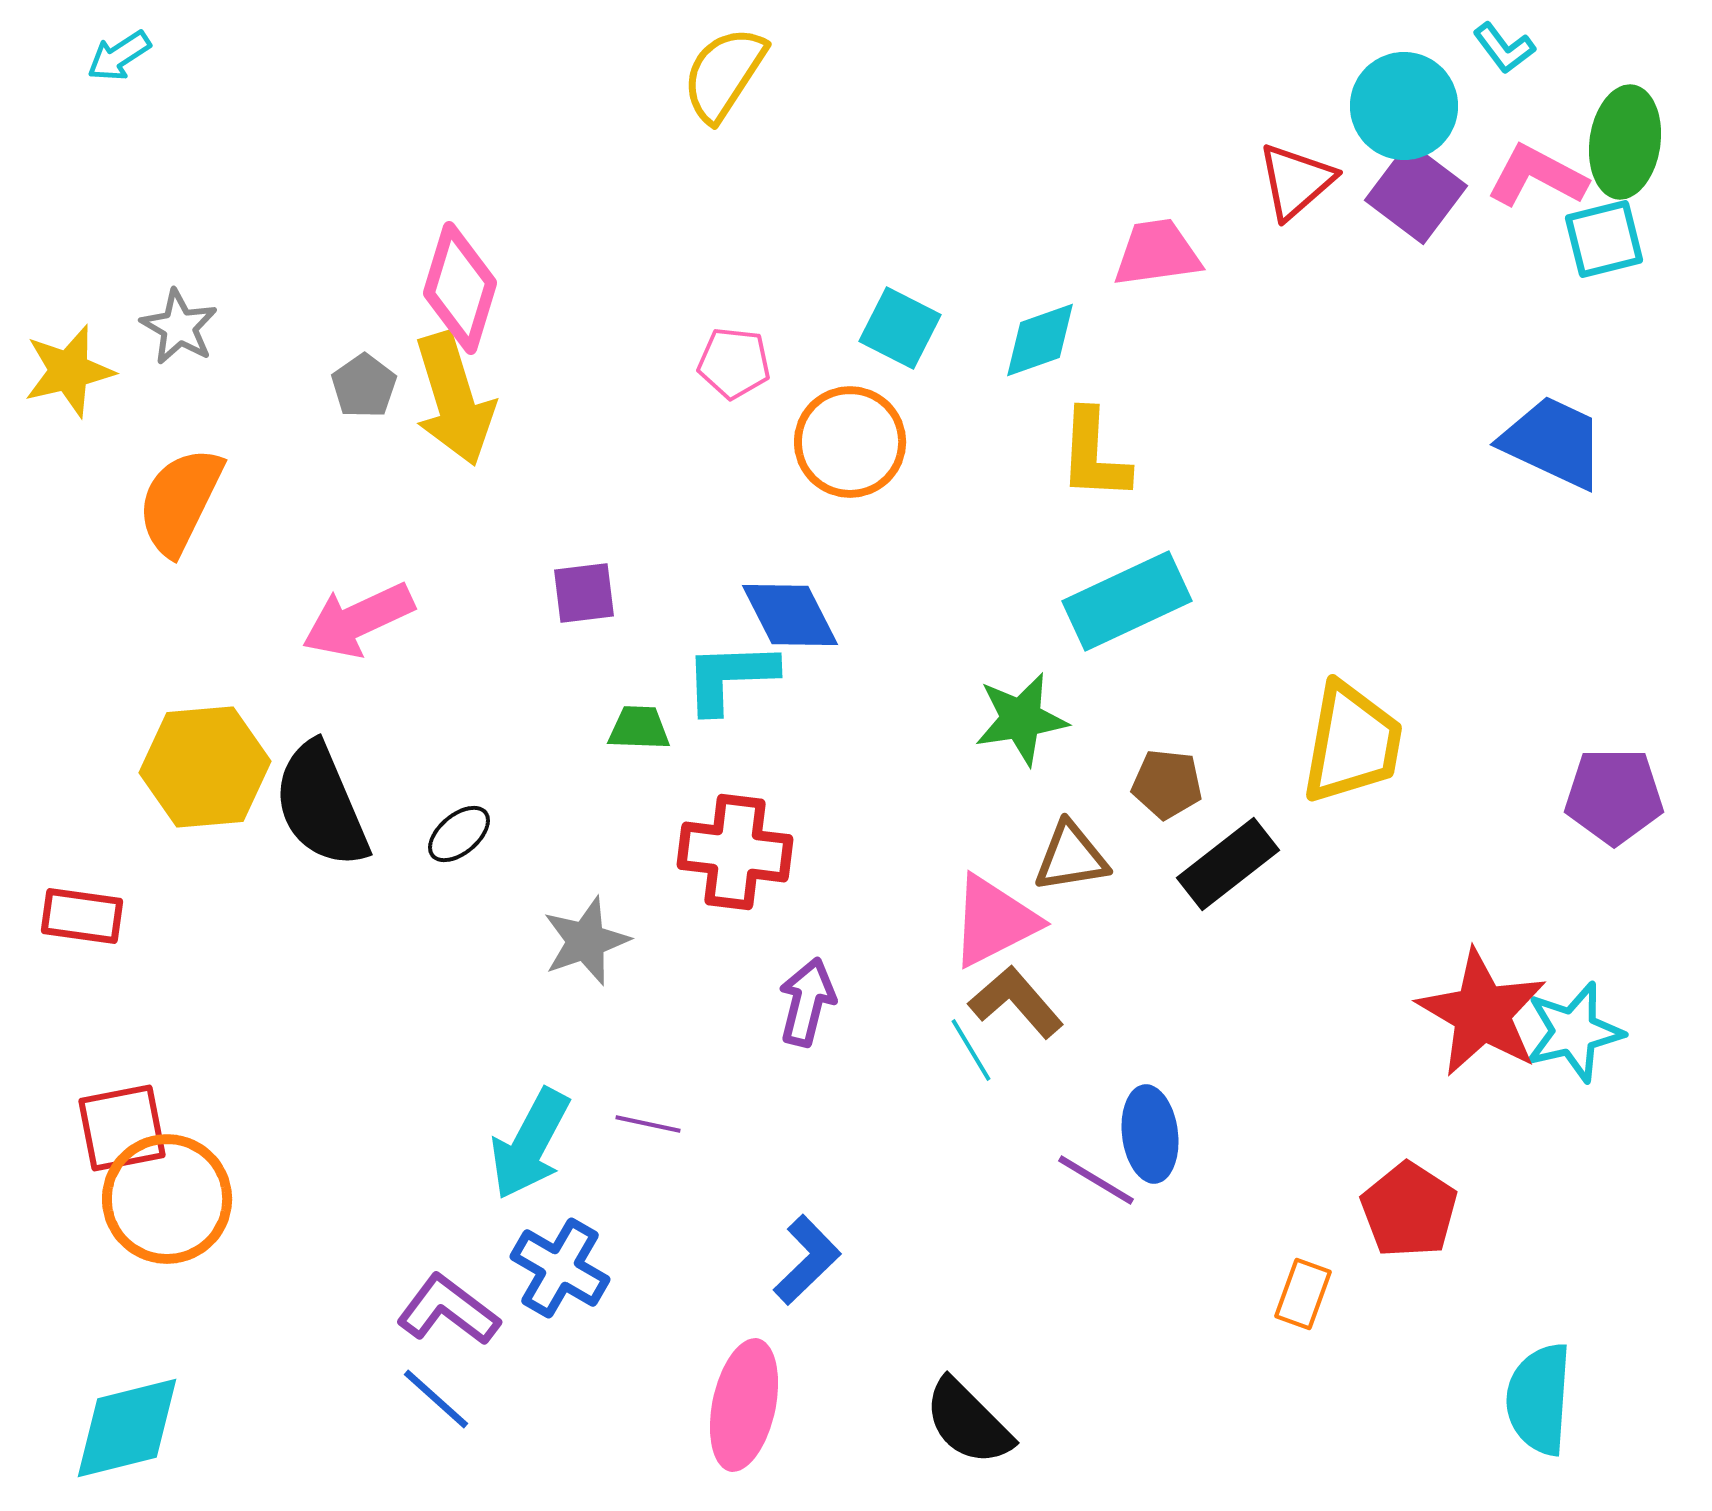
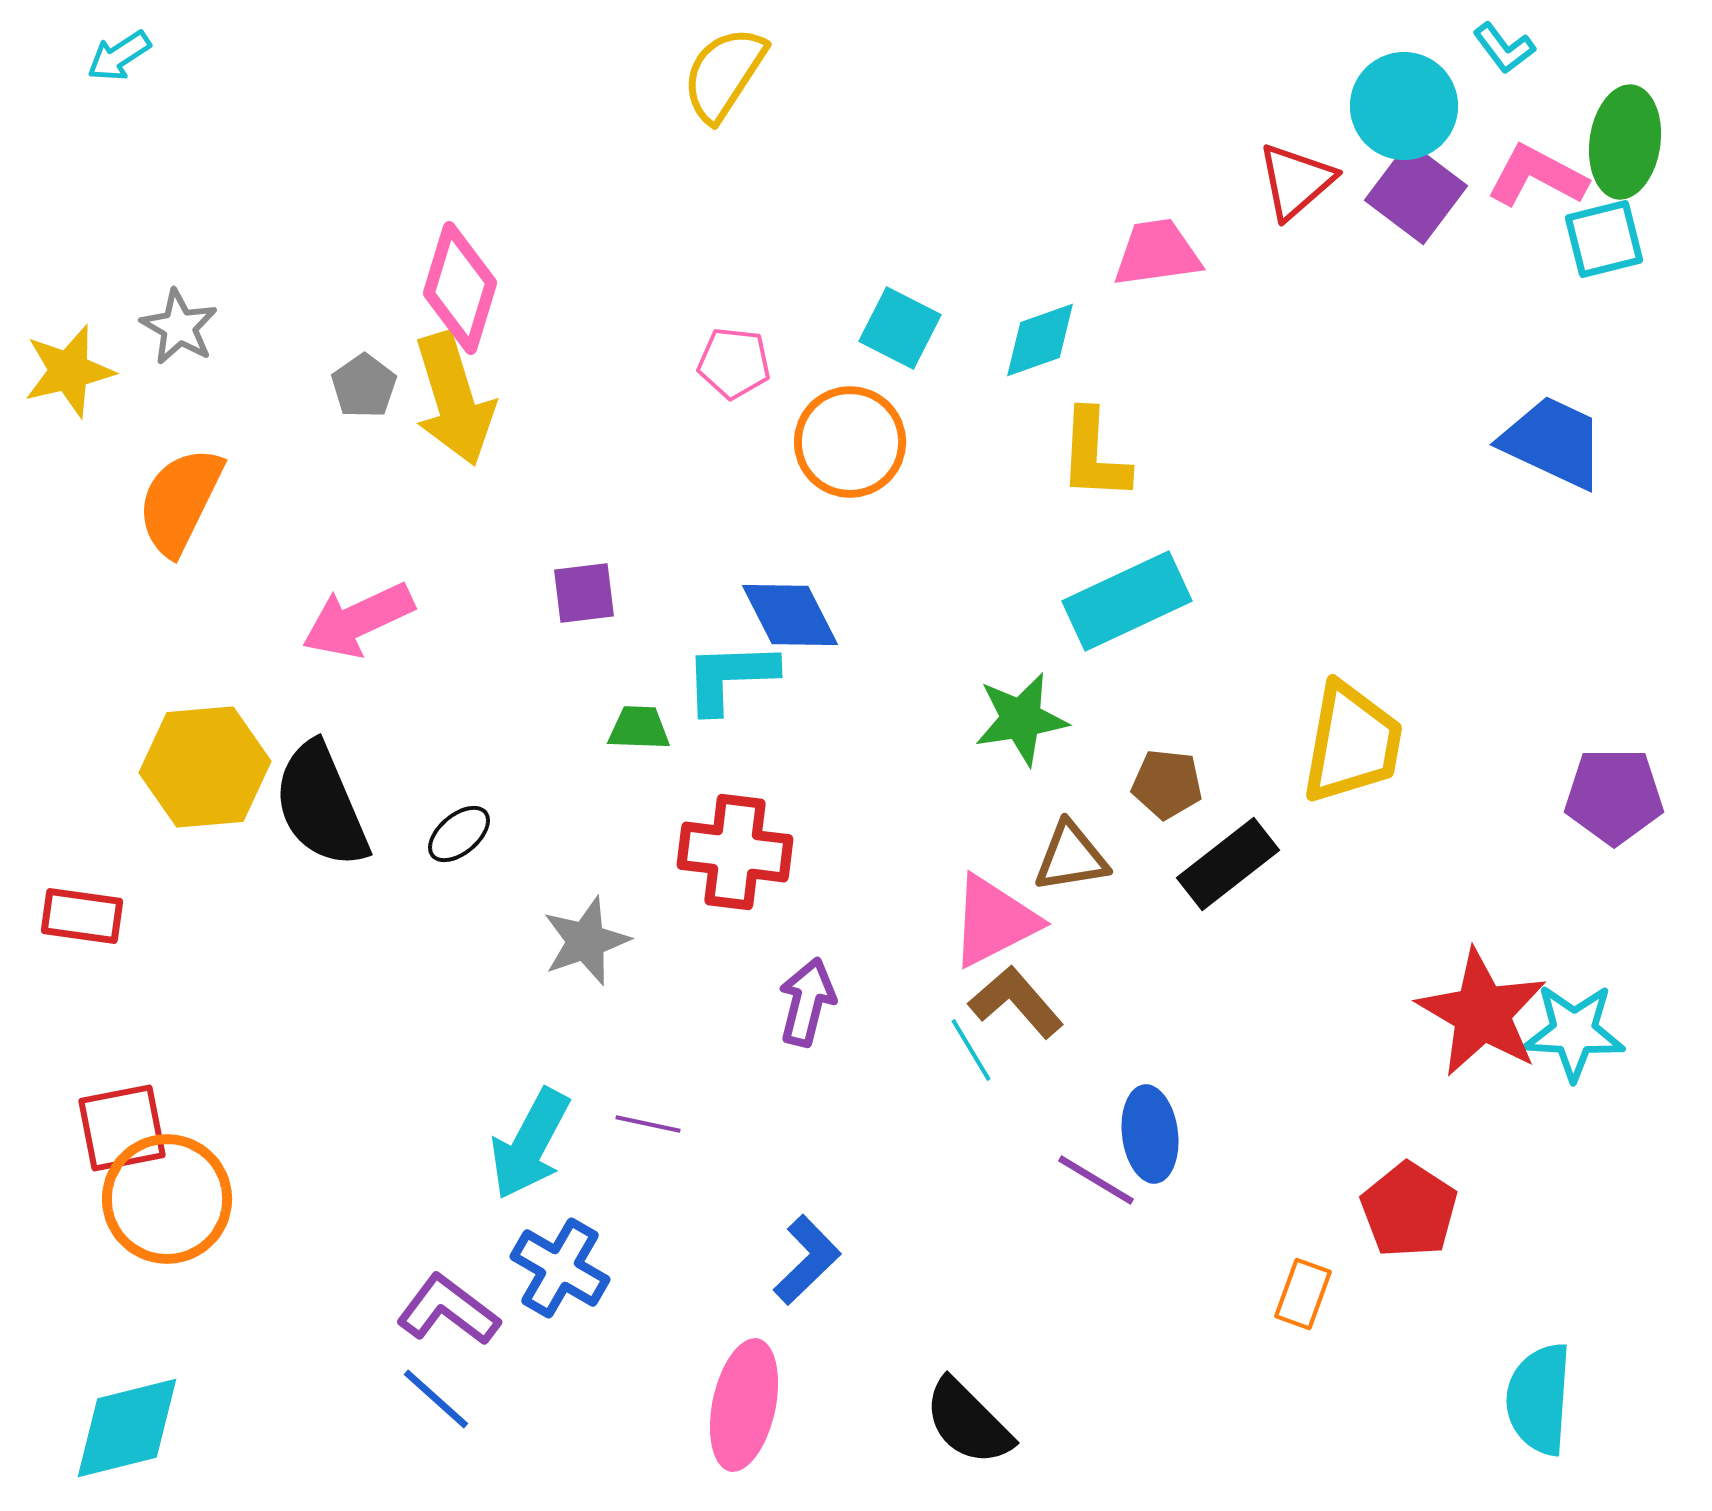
cyan star at (1574, 1032): rotated 16 degrees clockwise
